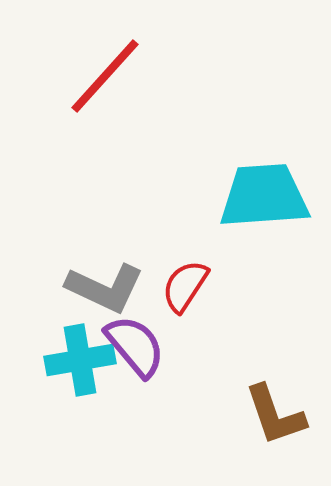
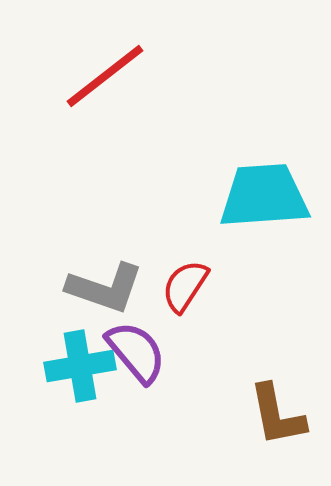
red line: rotated 10 degrees clockwise
gray L-shape: rotated 6 degrees counterclockwise
purple semicircle: moved 1 px right, 6 px down
cyan cross: moved 6 px down
brown L-shape: moved 2 px right; rotated 8 degrees clockwise
